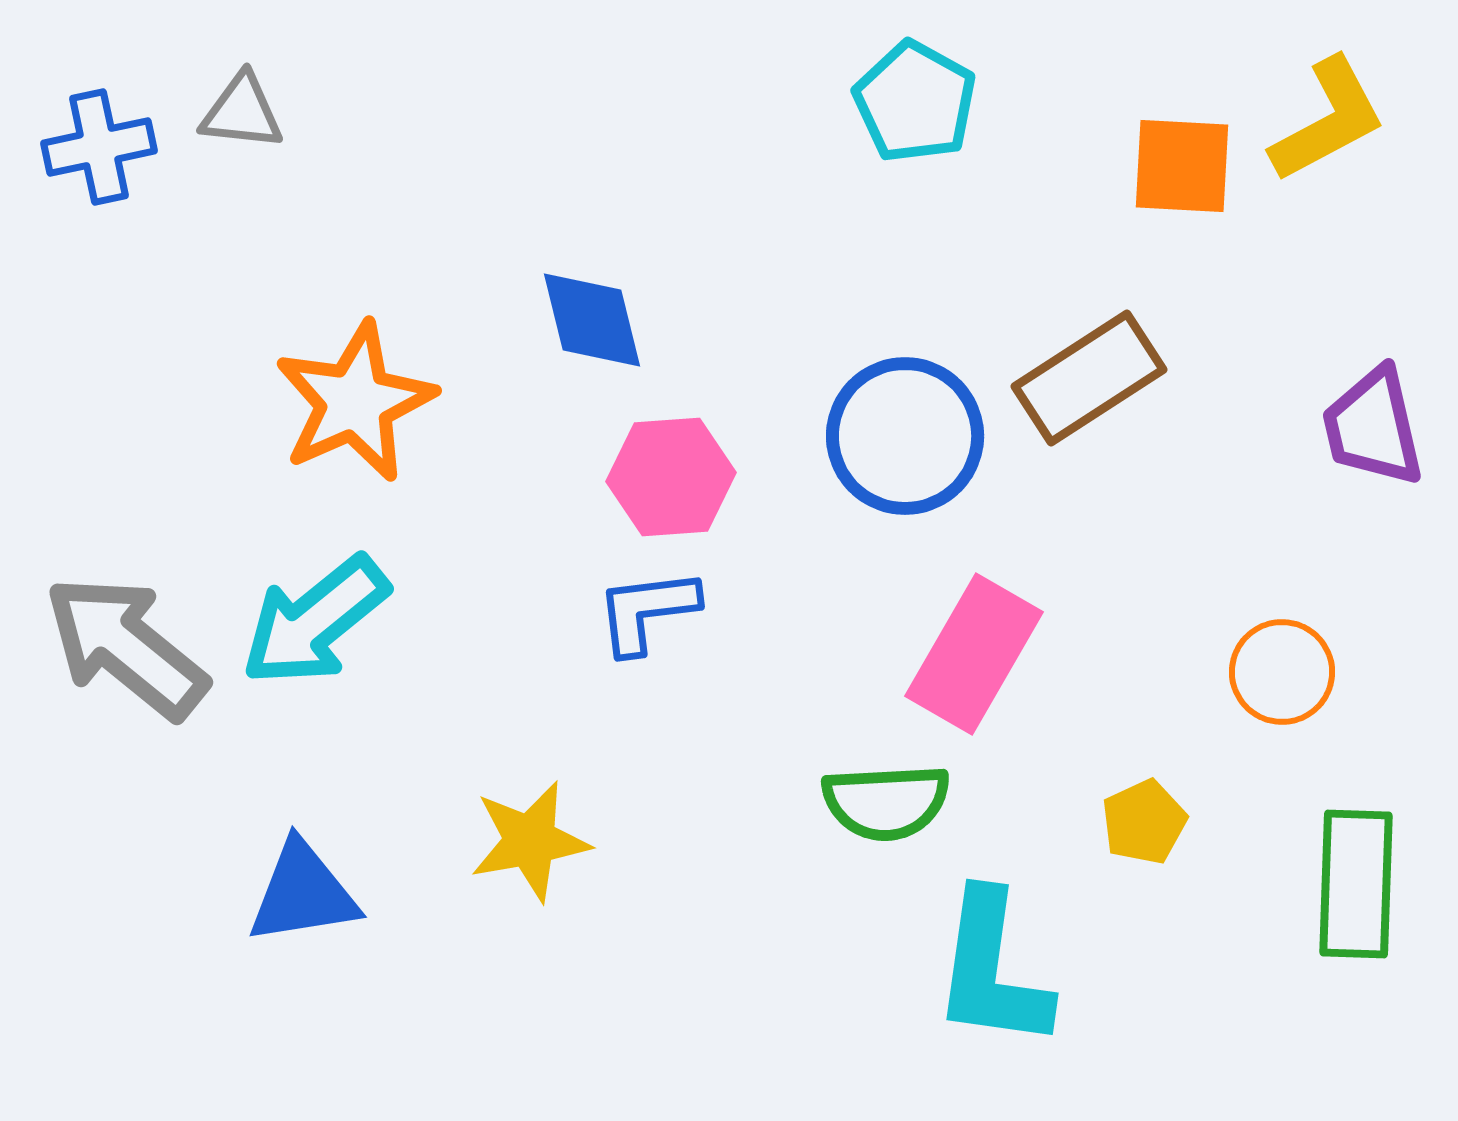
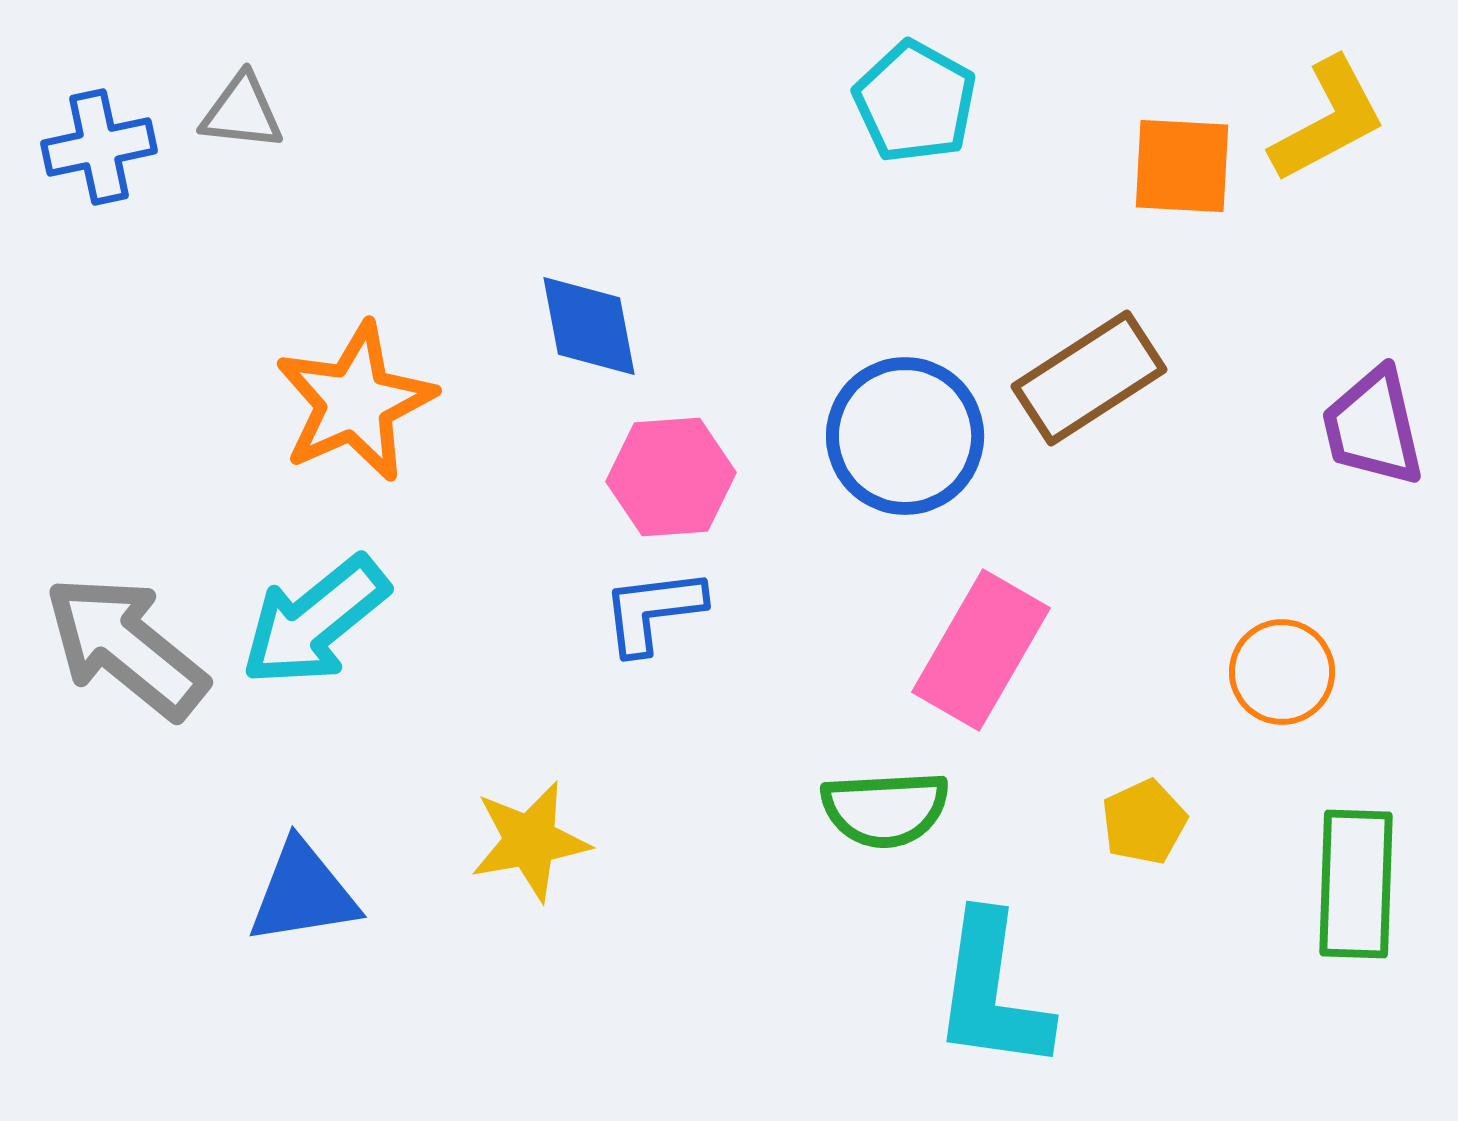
blue diamond: moved 3 px left, 6 px down; rotated 3 degrees clockwise
blue L-shape: moved 6 px right
pink rectangle: moved 7 px right, 4 px up
green semicircle: moved 1 px left, 7 px down
cyan L-shape: moved 22 px down
